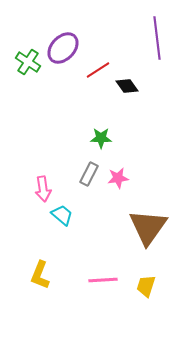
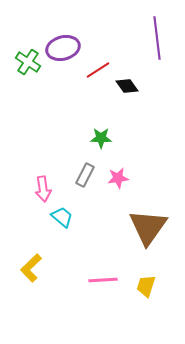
purple ellipse: rotated 32 degrees clockwise
gray rectangle: moved 4 px left, 1 px down
cyan trapezoid: moved 2 px down
yellow L-shape: moved 9 px left, 7 px up; rotated 24 degrees clockwise
